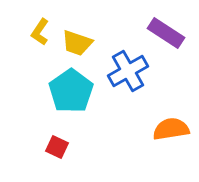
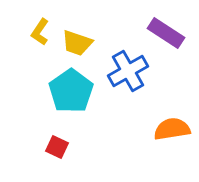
orange semicircle: moved 1 px right
